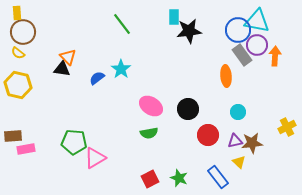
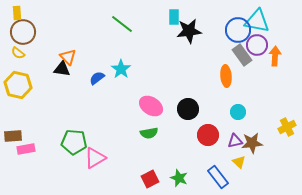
green line: rotated 15 degrees counterclockwise
